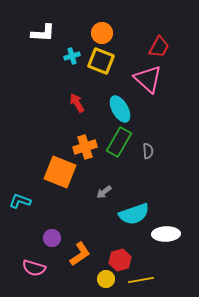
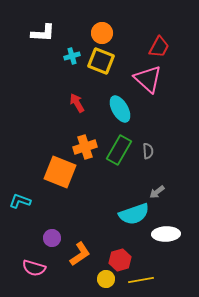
green rectangle: moved 8 px down
gray arrow: moved 53 px right
